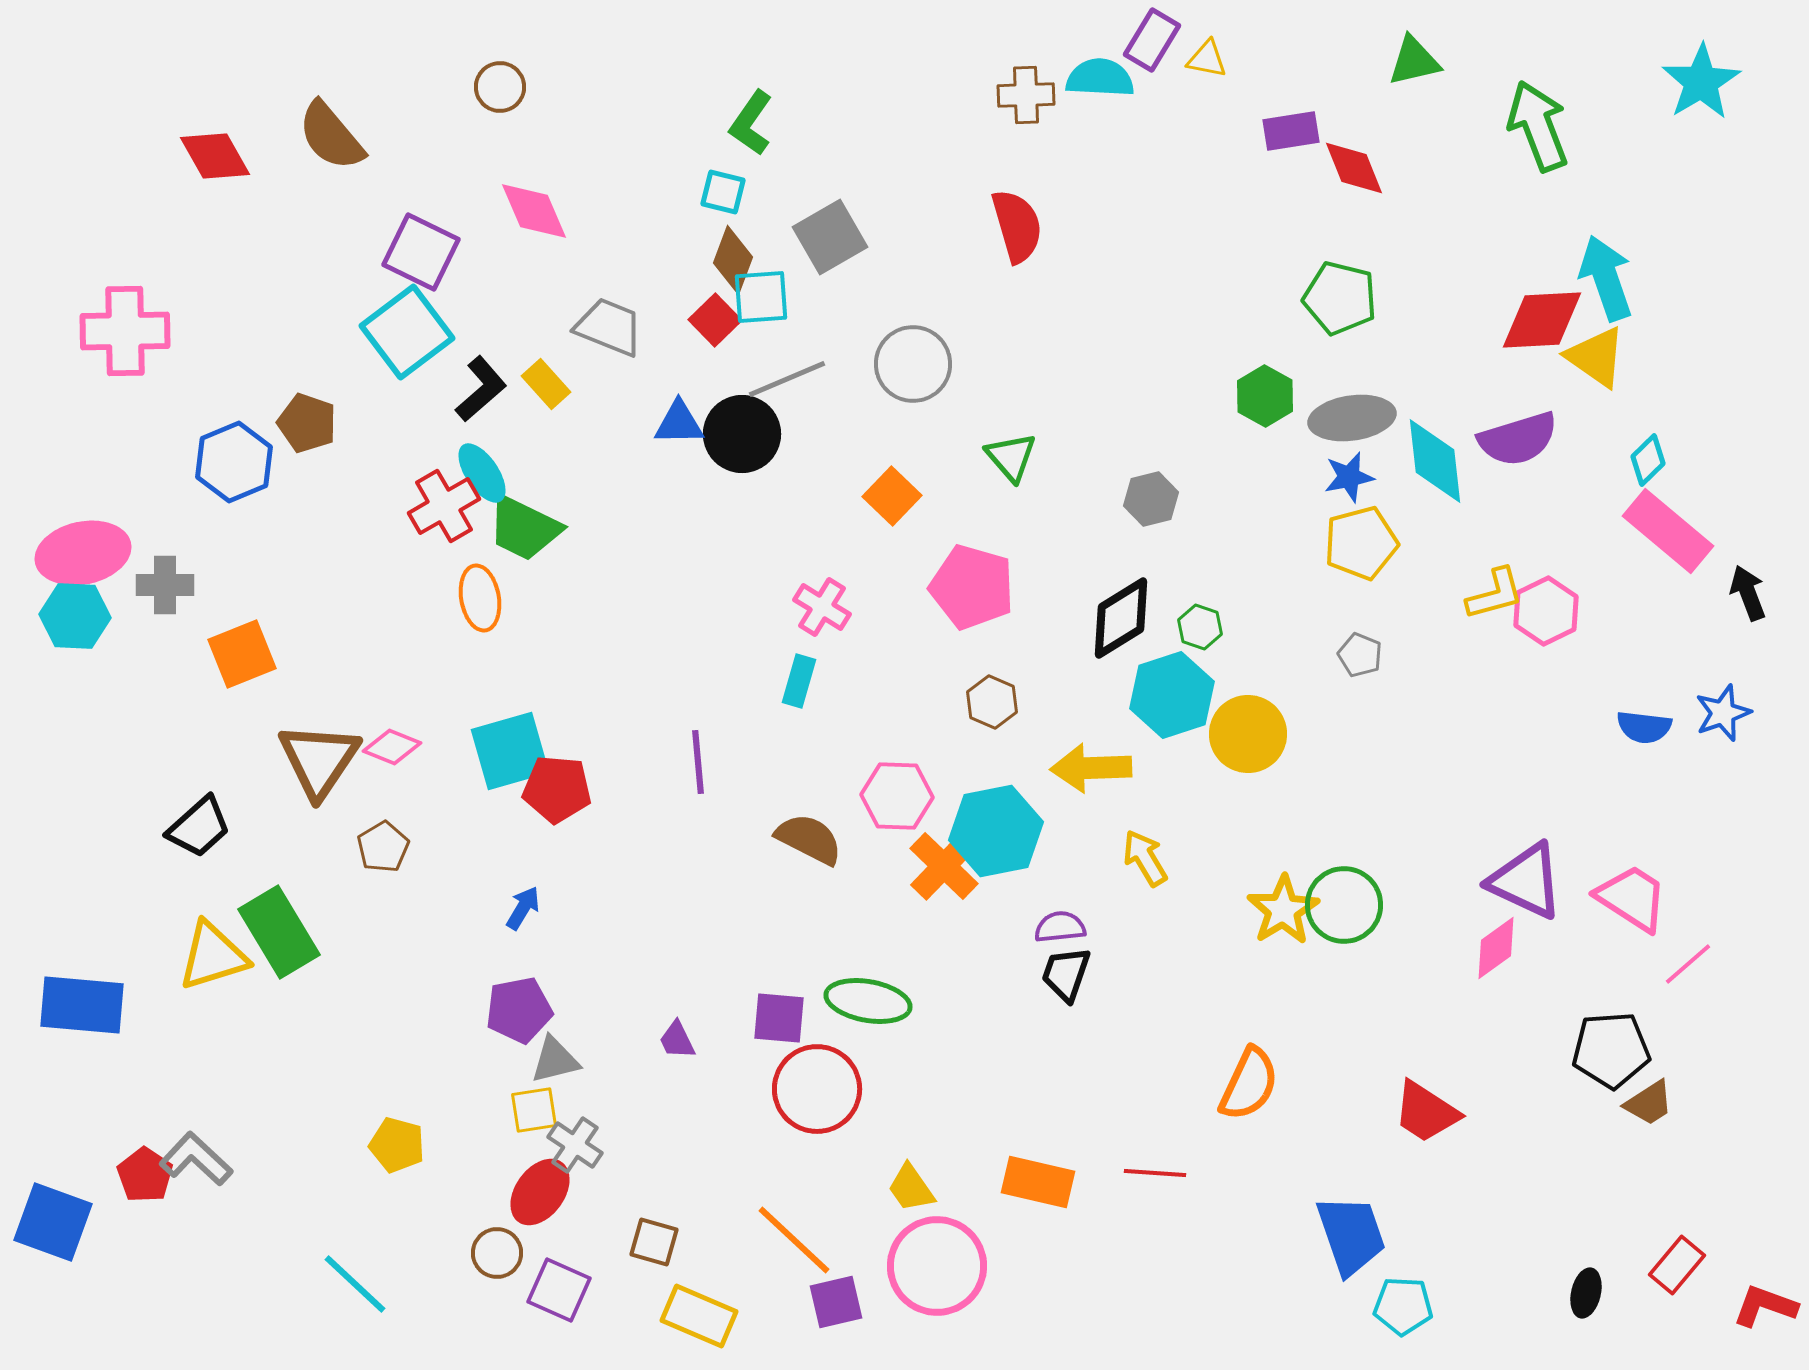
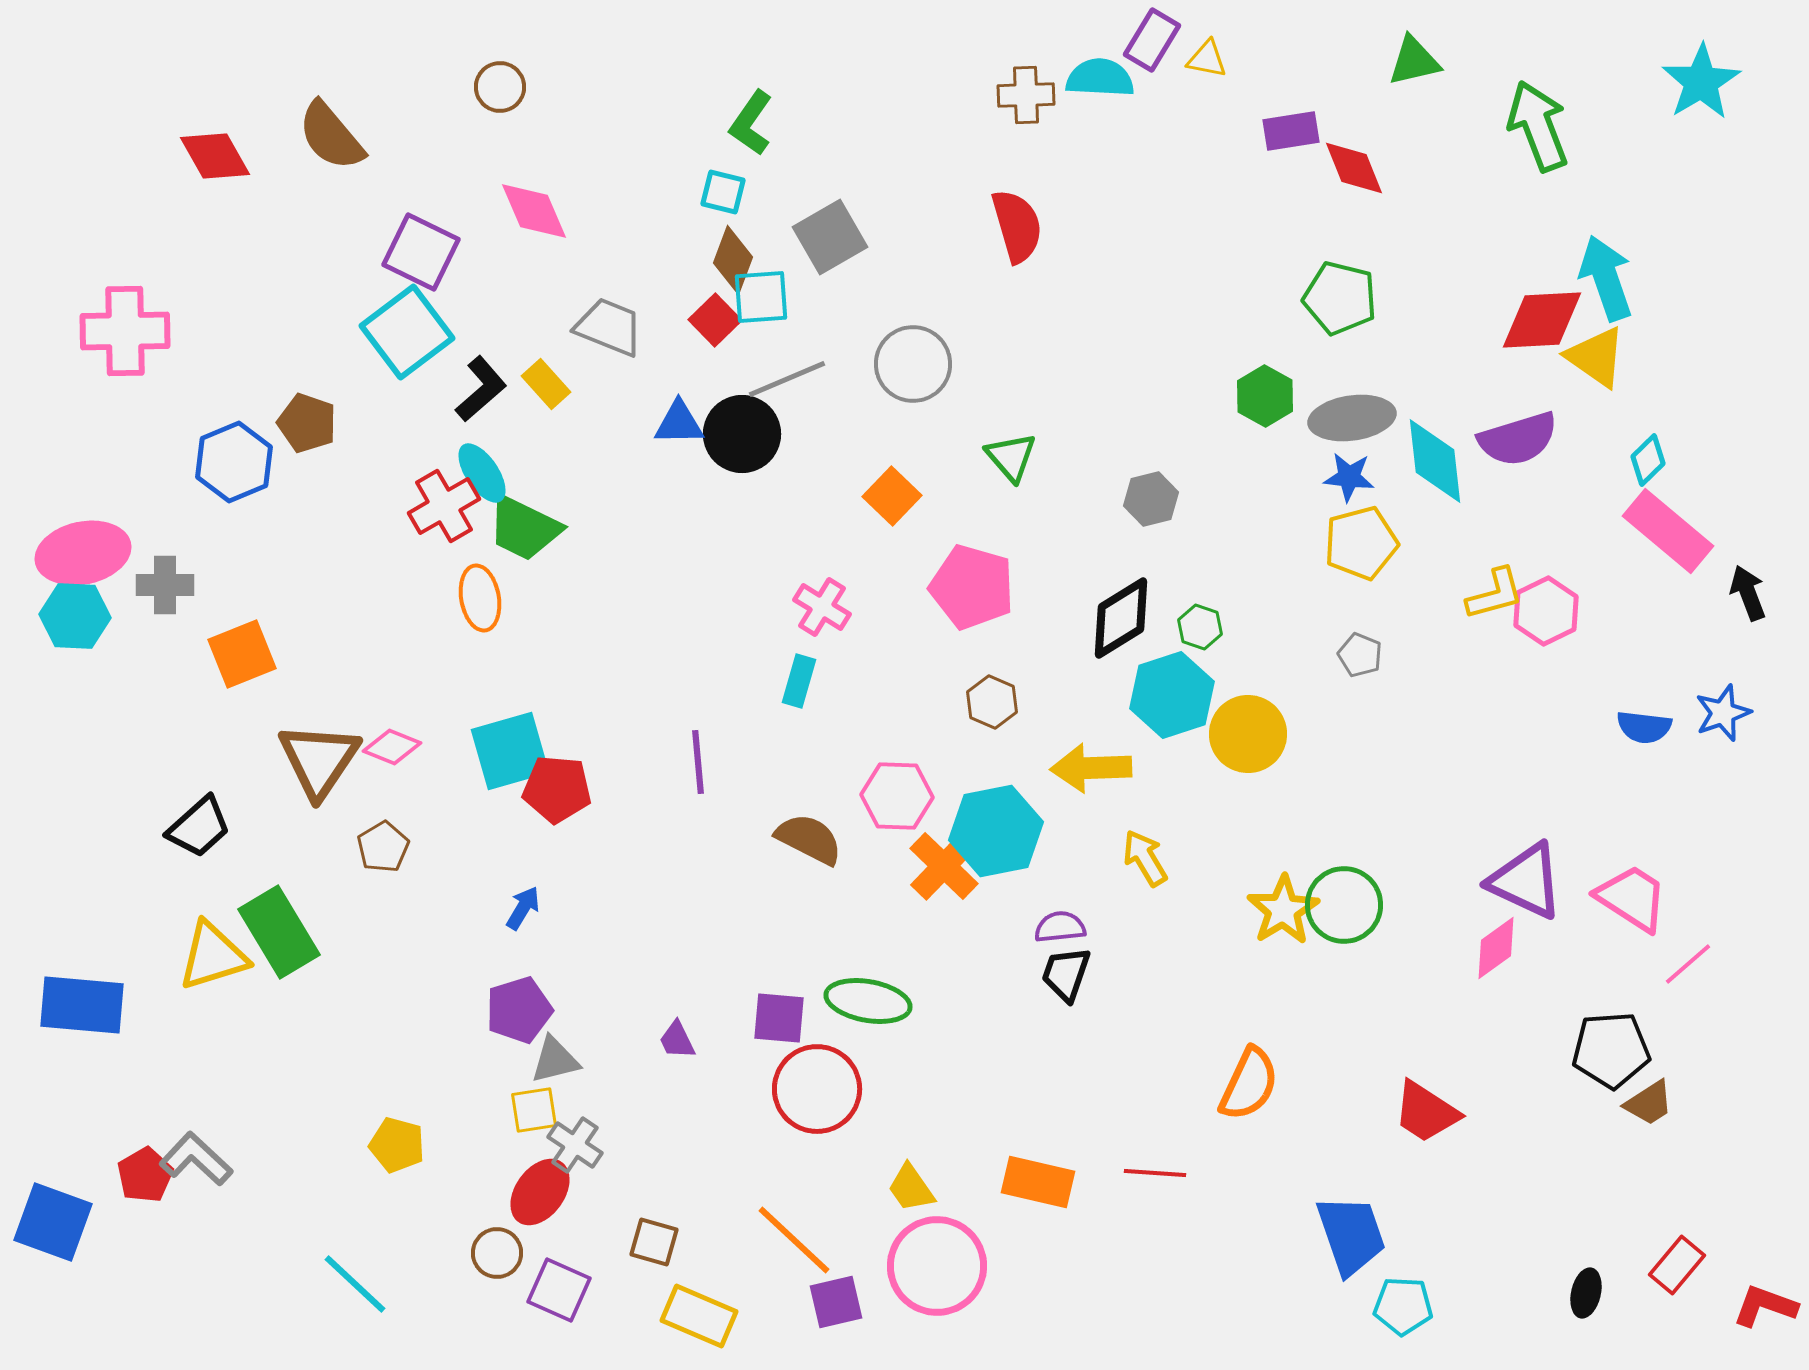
blue star at (1349, 477): rotated 18 degrees clockwise
purple pentagon at (519, 1010): rotated 6 degrees counterclockwise
red pentagon at (145, 1175): rotated 8 degrees clockwise
